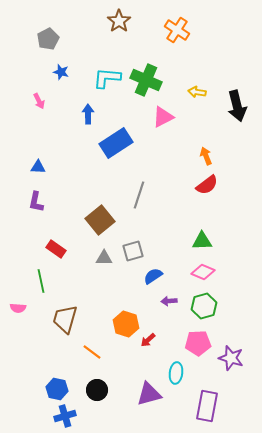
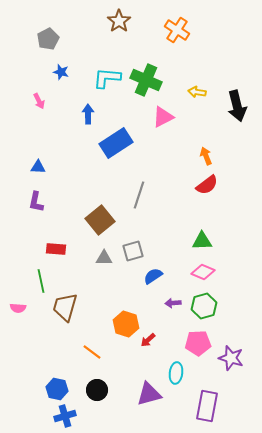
red rectangle: rotated 30 degrees counterclockwise
purple arrow: moved 4 px right, 2 px down
brown trapezoid: moved 12 px up
